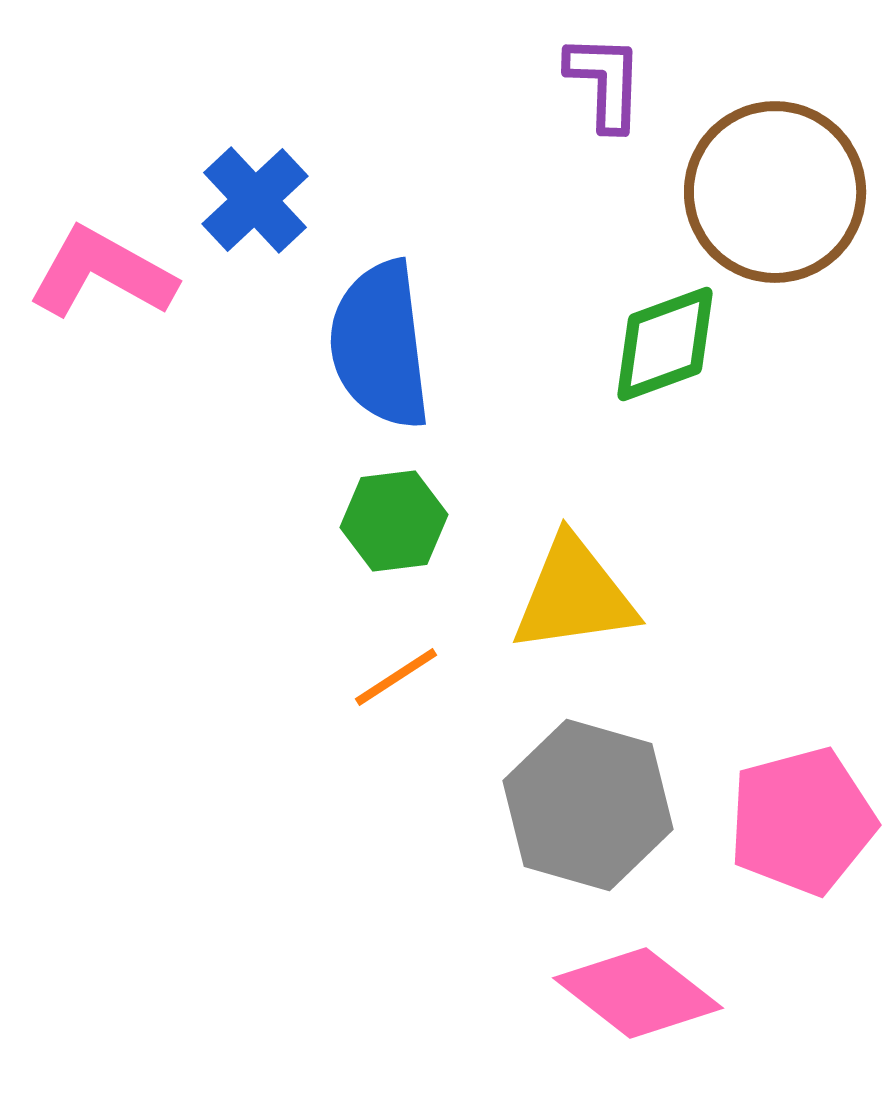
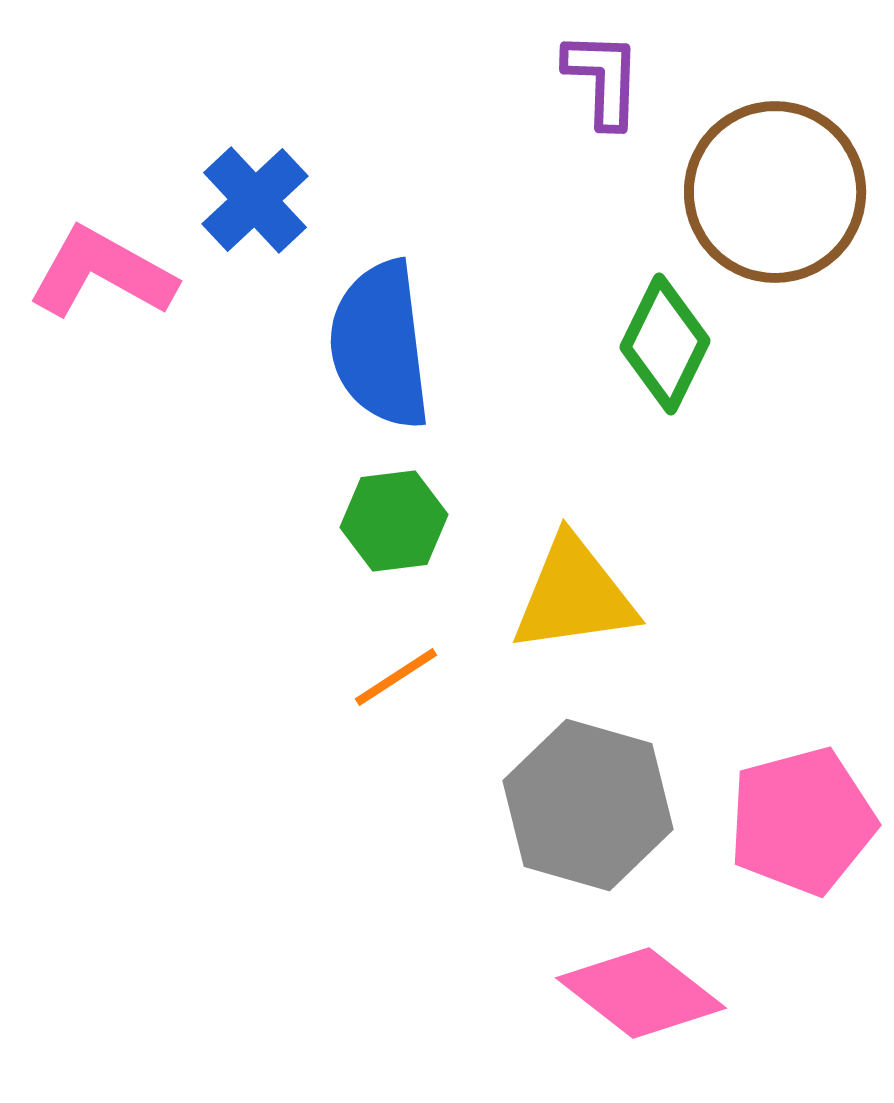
purple L-shape: moved 2 px left, 3 px up
green diamond: rotated 44 degrees counterclockwise
pink diamond: moved 3 px right
